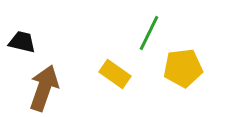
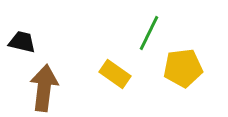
brown arrow: rotated 12 degrees counterclockwise
